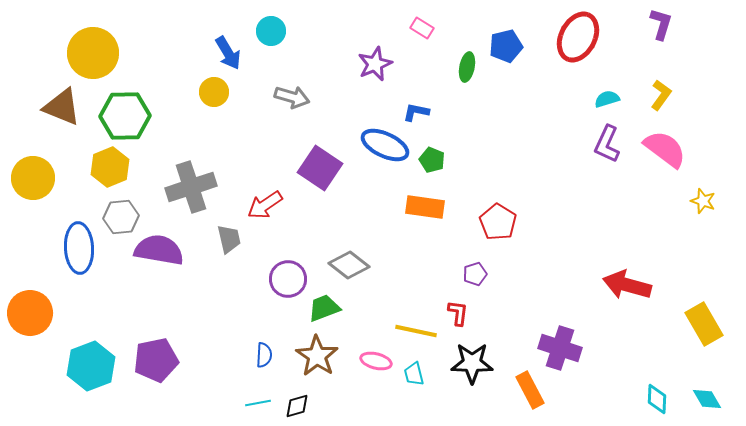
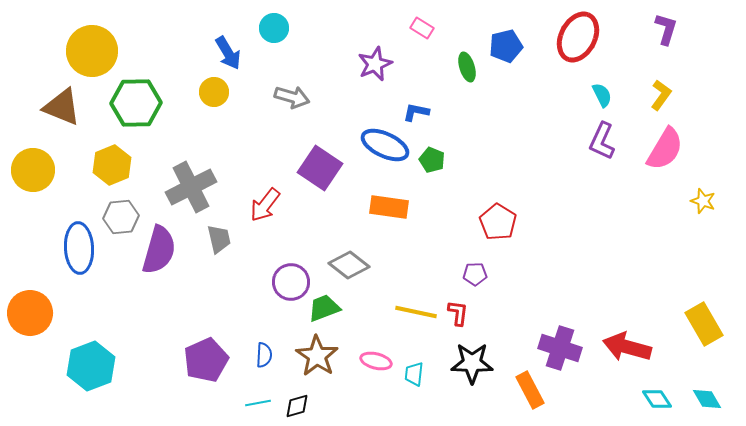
purple L-shape at (661, 24): moved 5 px right, 5 px down
cyan circle at (271, 31): moved 3 px right, 3 px up
yellow circle at (93, 53): moved 1 px left, 2 px up
green ellipse at (467, 67): rotated 28 degrees counterclockwise
cyan semicircle at (607, 99): moved 5 px left, 4 px up; rotated 80 degrees clockwise
green hexagon at (125, 116): moved 11 px right, 13 px up
purple L-shape at (607, 144): moved 5 px left, 3 px up
pink semicircle at (665, 149): rotated 84 degrees clockwise
yellow hexagon at (110, 167): moved 2 px right, 2 px up
yellow circle at (33, 178): moved 8 px up
gray cross at (191, 187): rotated 9 degrees counterclockwise
red arrow at (265, 205): rotated 18 degrees counterclockwise
orange rectangle at (425, 207): moved 36 px left
gray trapezoid at (229, 239): moved 10 px left
purple semicircle at (159, 250): rotated 96 degrees clockwise
purple pentagon at (475, 274): rotated 15 degrees clockwise
purple circle at (288, 279): moved 3 px right, 3 px down
red arrow at (627, 285): moved 62 px down
yellow line at (416, 331): moved 19 px up
purple pentagon at (156, 360): moved 50 px right; rotated 12 degrees counterclockwise
cyan trapezoid at (414, 374): rotated 20 degrees clockwise
cyan diamond at (657, 399): rotated 36 degrees counterclockwise
